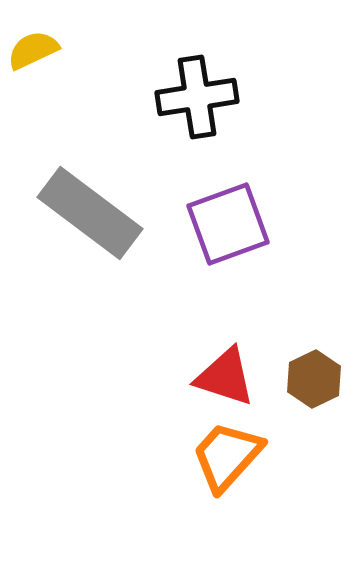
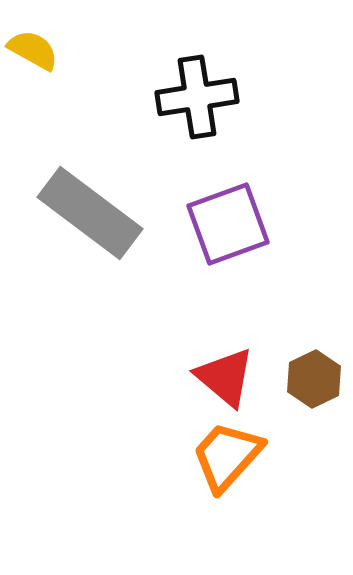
yellow semicircle: rotated 54 degrees clockwise
red triangle: rotated 22 degrees clockwise
